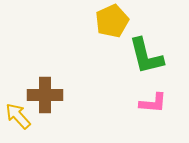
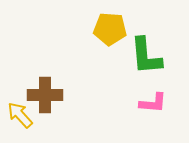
yellow pentagon: moved 2 px left, 8 px down; rotated 28 degrees clockwise
green L-shape: rotated 9 degrees clockwise
yellow arrow: moved 2 px right, 1 px up
